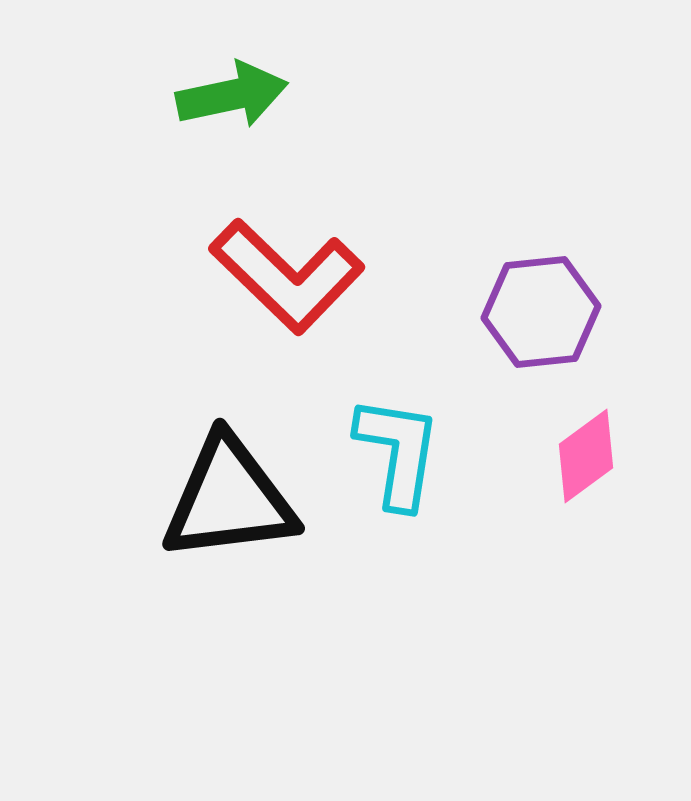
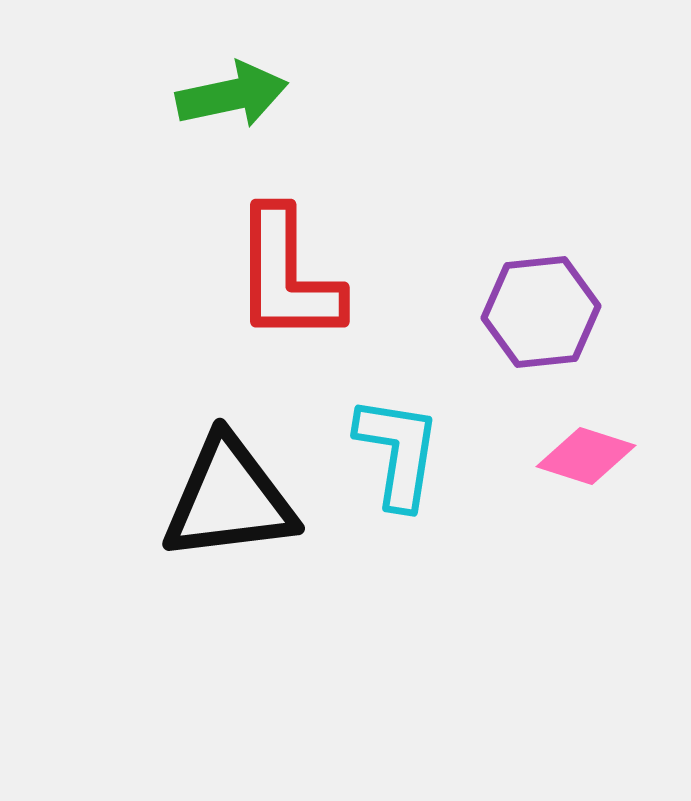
red L-shape: rotated 46 degrees clockwise
pink diamond: rotated 54 degrees clockwise
